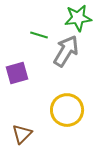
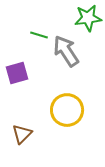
green star: moved 10 px right
gray arrow: rotated 64 degrees counterclockwise
